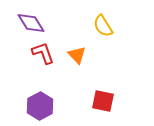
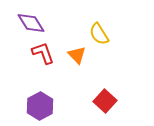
yellow semicircle: moved 4 px left, 8 px down
red square: moved 2 px right; rotated 30 degrees clockwise
